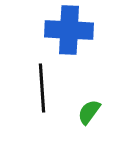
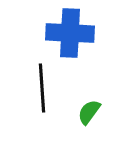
blue cross: moved 1 px right, 3 px down
